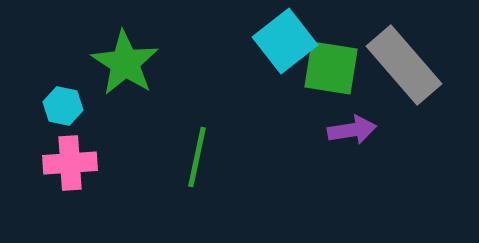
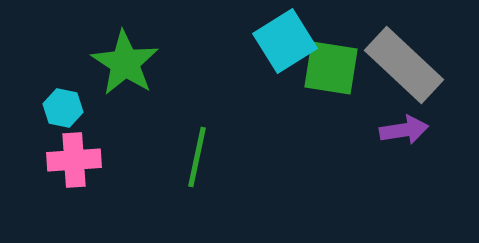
cyan square: rotated 6 degrees clockwise
gray rectangle: rotated 6 degrees counterclockwise
cyan hexagon: moved 2 px down
purple arrow: moved 52 px right
pink cross: moved 4 px right, 3 px up
